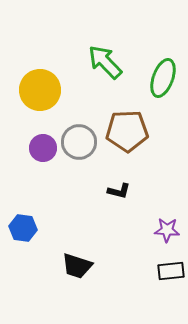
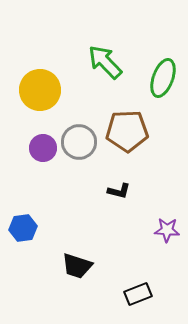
blue hexagon: rotated 16 degrees counterclockwise
black rectangle: moved 33 px left, 23 px down; rotated 16 degrees counterclockwise
